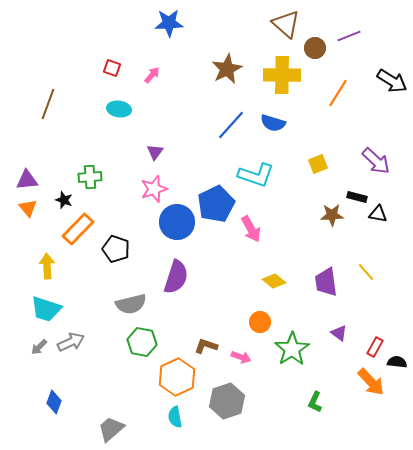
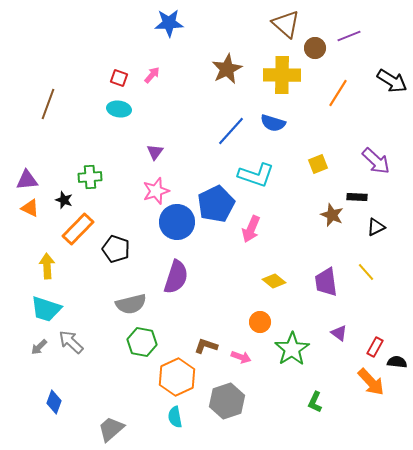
red square at (112, 68): moved 7 px right, 10 px down
blue line at (231, 125): moved 6 px down
pink star at (154, 189): moved 2 px right, 2 px down
black rectangle at (357, 197): rotated 12 degrees counterclockwise
orange triangle at (28, 208): moved 2 px right; rotated 24 degrees counterclockwise
black triangle at (378, 214): moved 2 px left, 13 px down; rotated 36 degrees counterclockwise
brown star at (332, 215): rotated 25 degrees clockwise
pink arrow at (251, 229): rotated 52 degrees clockwise
gray arrow at (71, 342): rotated 112 degrees counterclockwise
